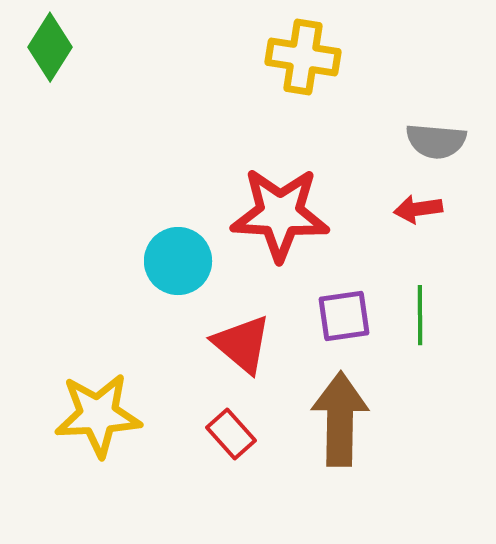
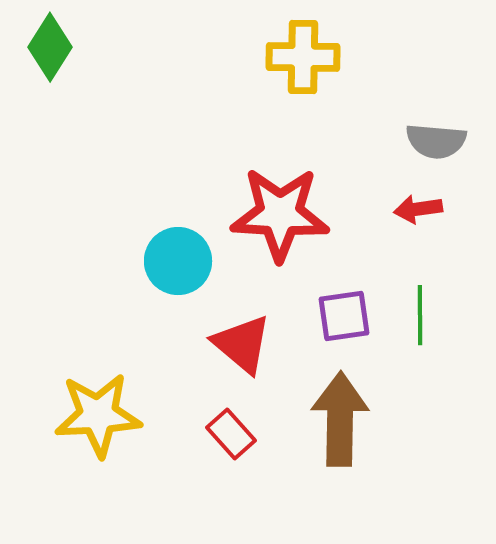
yellow cross: rotated 8 degrees counterclockwise
